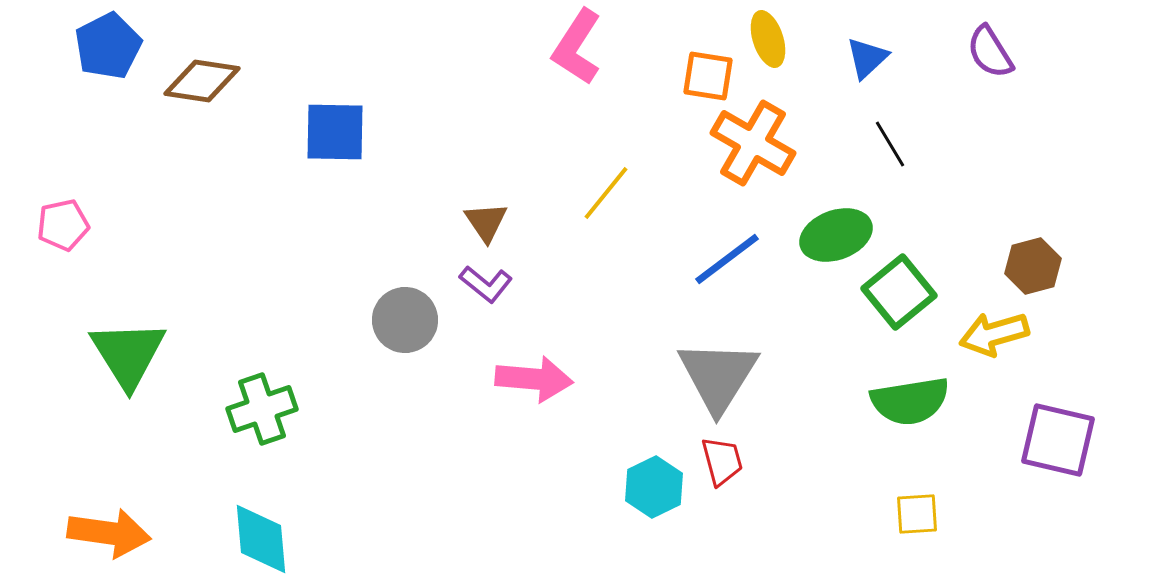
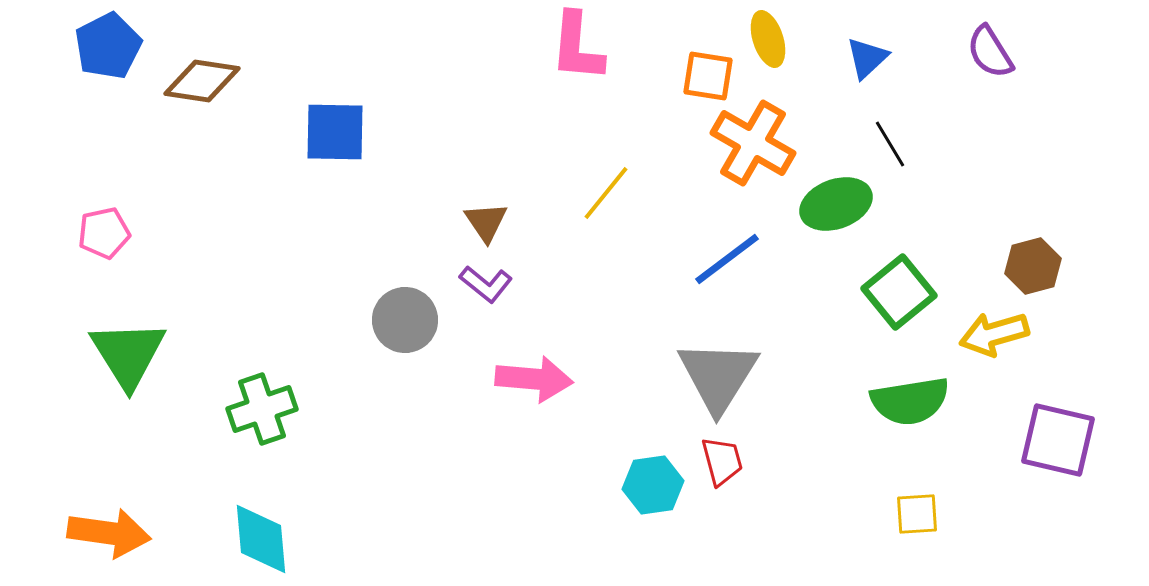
pink L-shape: rotated 28 degrees counterclockwise
pink pentagon: moved 41 px right, 8 px down
green ellipse: moved 31 px up
cyan hexagon: moved 1 px left, 2 px up; rotated 18 degrees clockwise
